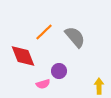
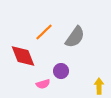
gray semicircle: rotated 75 degrees clockwise
purple circle: moved 2 px right
